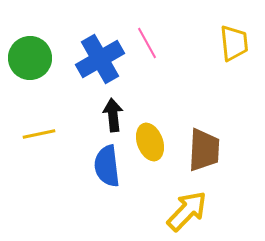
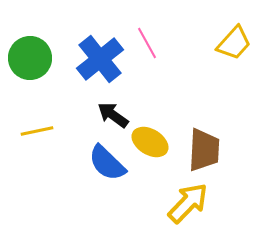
yellow trapezoid: rotated 48 degrees clockwise
blue cross: rotated 9 degrees counterclockwise
black arrow: rotated 48 degrees counterclockwise
yellow line: moved 2 px left, 3 px up
yellow ellipse: rotated 39 degrees counterclockwise
blue semicircle: moved 3 px up; rotated 39 degrees counterclockwise
yellow arrow: moved 1 px right, 8 px up
